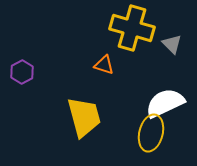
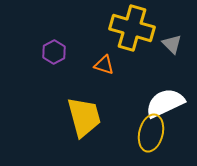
purple hexagon: moved 32 px right, 20 px up
